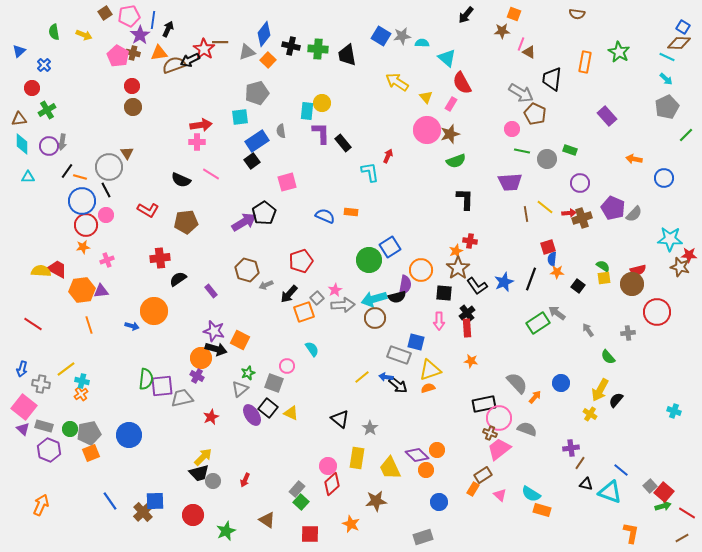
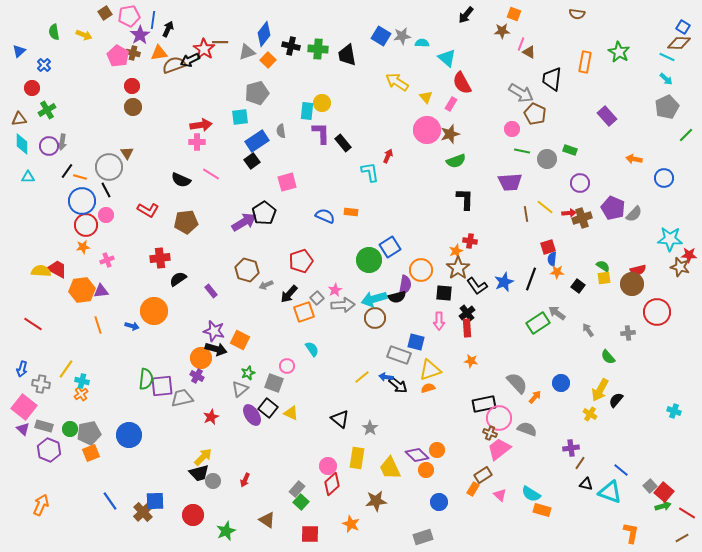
orange line at (89, 325): moved 9 px right
yellow line at (66, 369): rotated 18 degrees counterclockwise
